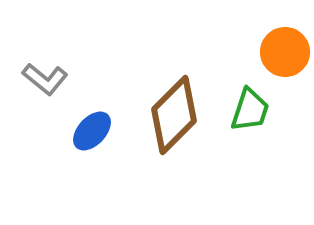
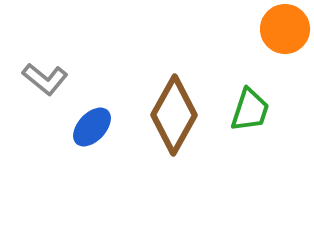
orange circle: moved 23 px up
brown diamond: rotated 16 degrees counterclockwise
blue ellipse: moved 4 px up
